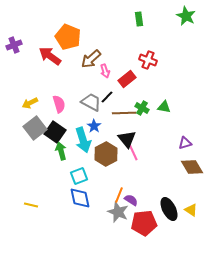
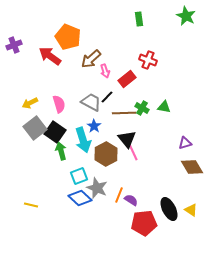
blue diamond: rotated 35 degrees counterclockwise
gray star: moved 21 px left, 24 px up
